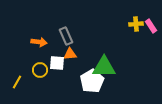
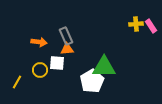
orange triangle: moved 3 px left, 5 px up
